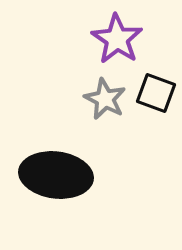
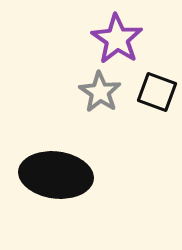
black square: moved 1 px right, 1 px up
gray star: moved 5 px left, 7 px up; rotated 6 degrees clockwise
